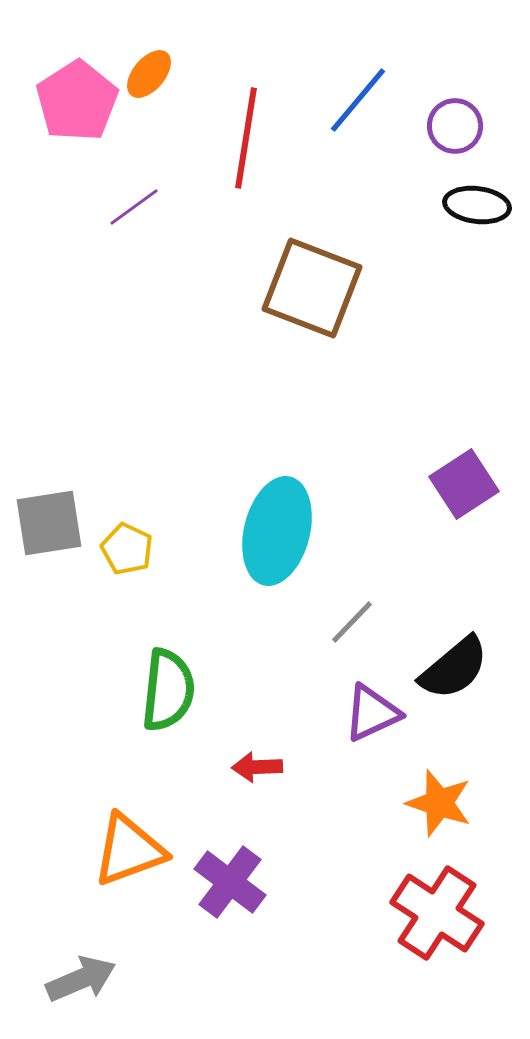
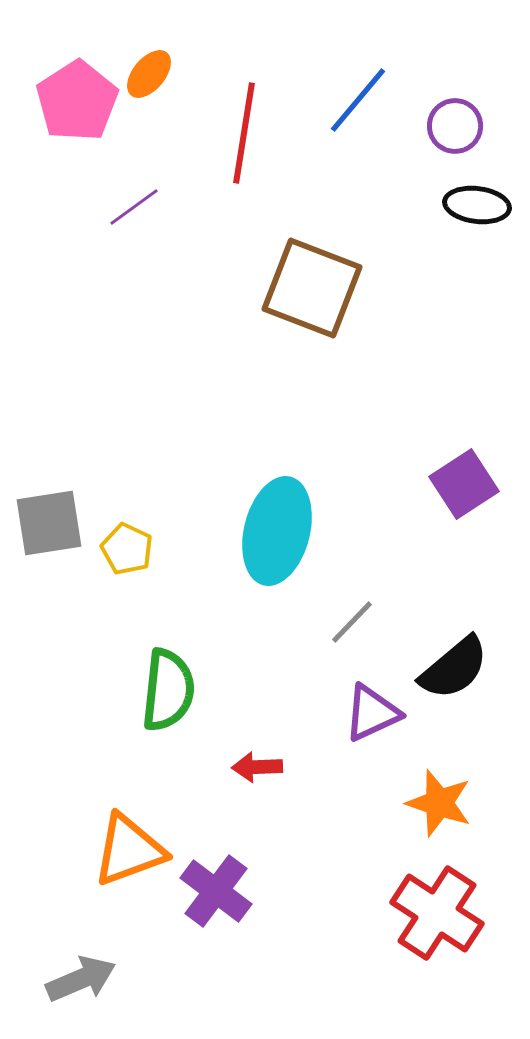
red line: moved 2 px left, 5 px up
purple cross: moved 14 px left, 9 px down
